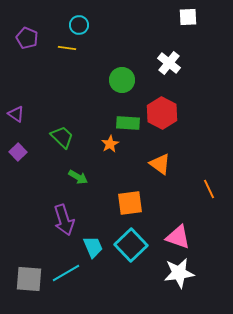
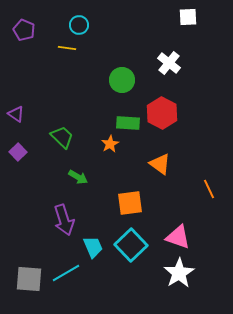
purple pentagon: moved 3 px left, 8 px up
white star: rotated 24 degrees counterclockwise
